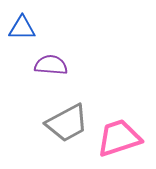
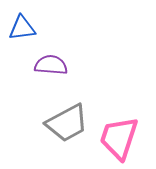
blue triangle: rotated 8 degrees counterclockwise
pink trapezoid: rotated 54 degrees counterclockwise
